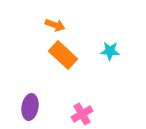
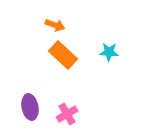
cyan star: moved 1 px left, 1 px down
purple ellipse: rotated 20 degrees counterclockwise
pink cross: moved 15 px left
